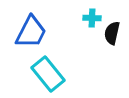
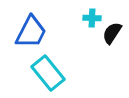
black semicircle: rotated 20 degrees clockwise
cyan rectangle: moved 1 px up
